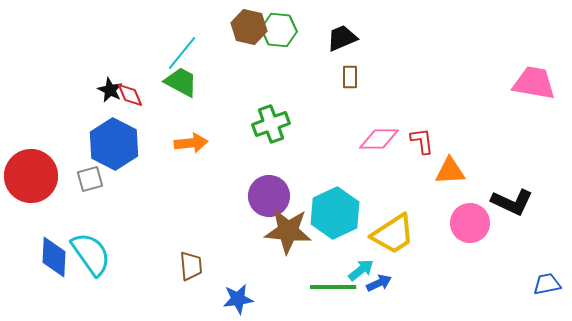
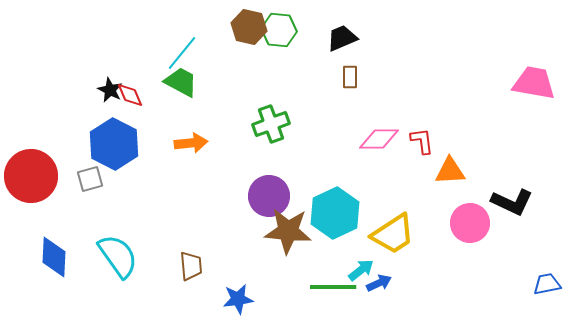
cyan semicircle: moved 27 px right, 2 px down
